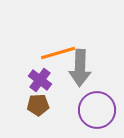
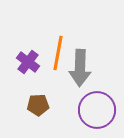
orange line: rotated 64 degrees counterclockwise
purple cross: moved 12 px left, 18 px up
